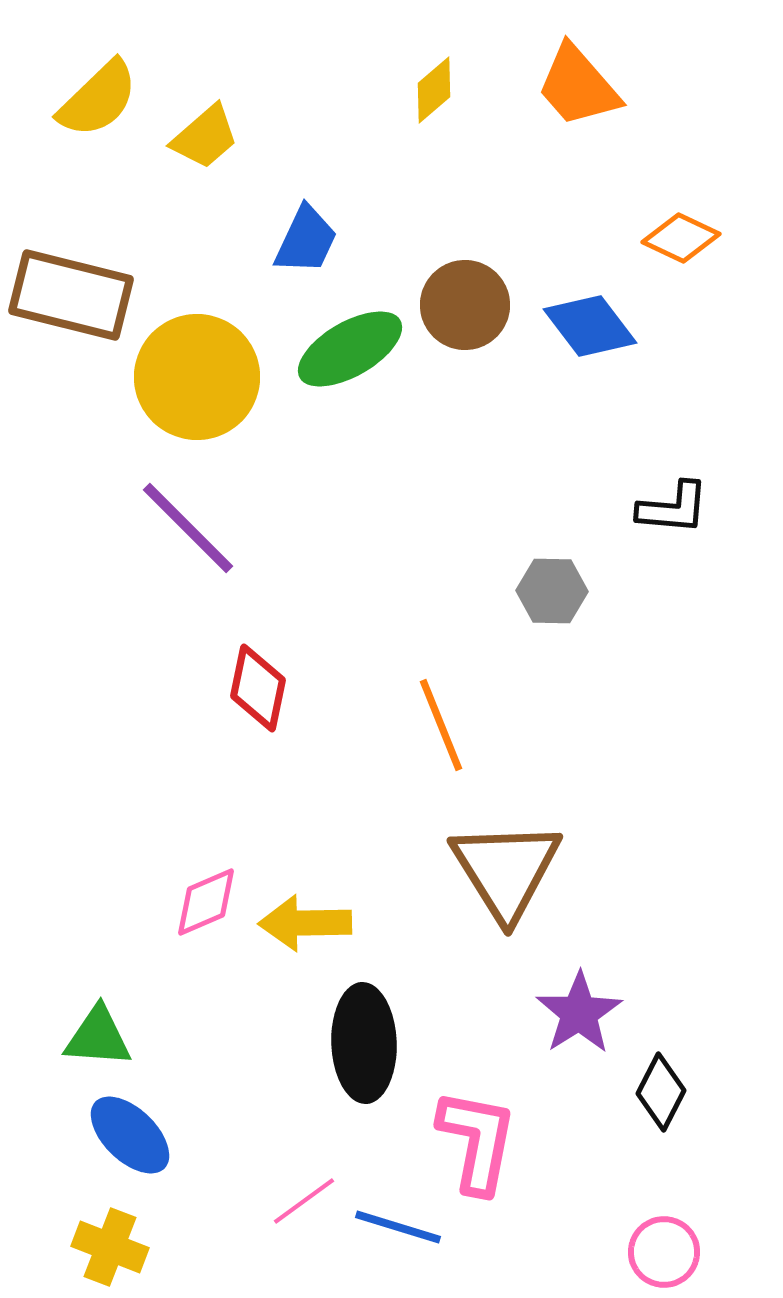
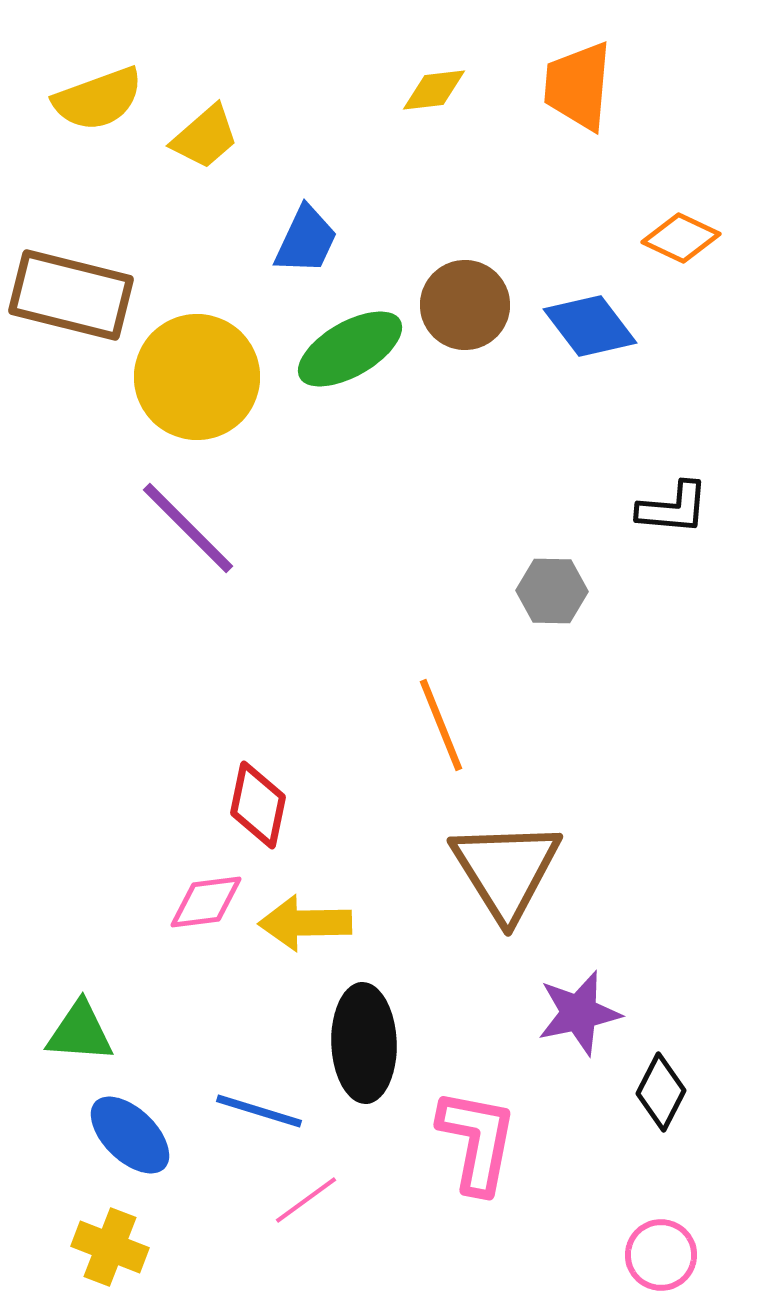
orange trapezoid: rotated 46 degrees clockwise
yellow diamond: rotated 34 degrees clockwise
yellow semicircle: rotated 24 degrees clockwise
red diamond: moved 117 px down
pink diamond: rotated 16 degrees clockwise
purple star: rotated 20 degrees clockwise
green triangle: moved 18 px left, 5 px up
pink line: moved 2 px right, 1 px up
blue line: moved 139 px left, 116 px up
pink circle: moved 3 px left, 3 px down
